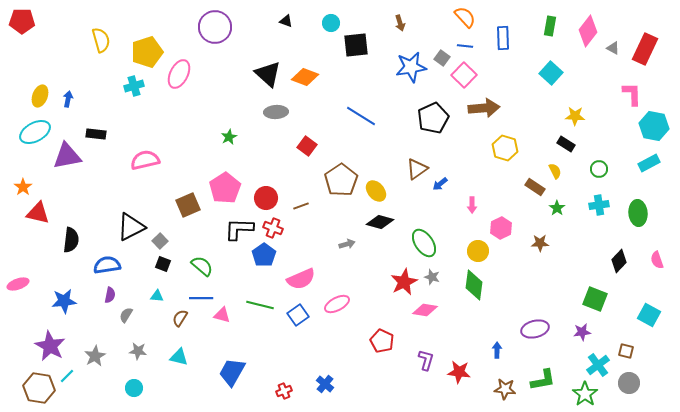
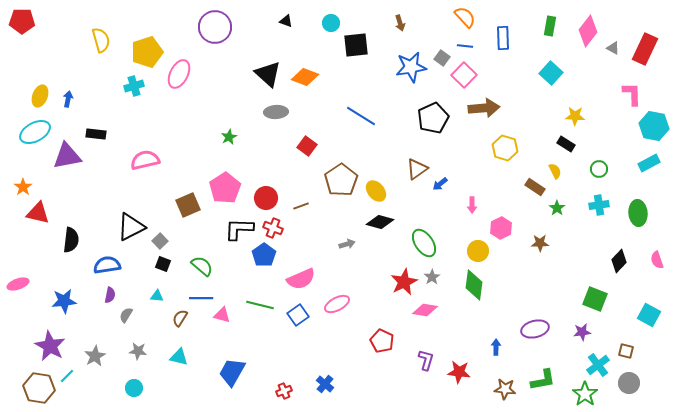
gray star at (432, 277): rotated 21 degrees clockwise
blue arrow at (497, 350): moved 1 px left, 3 px up
